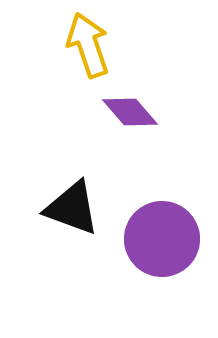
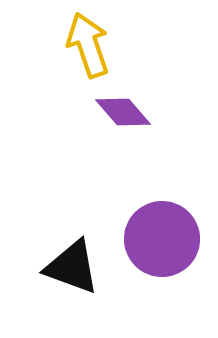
purple diamond: moved 7 px left
black triangle: moved 59 px down
